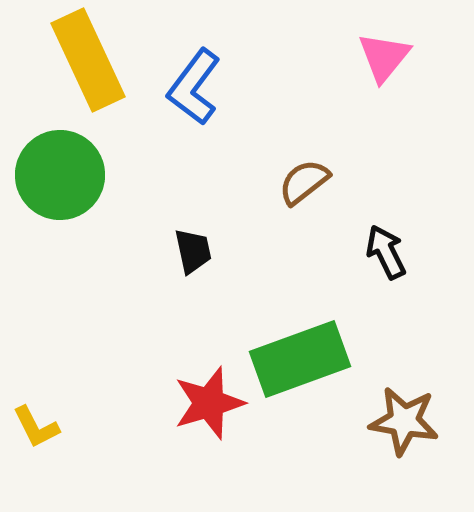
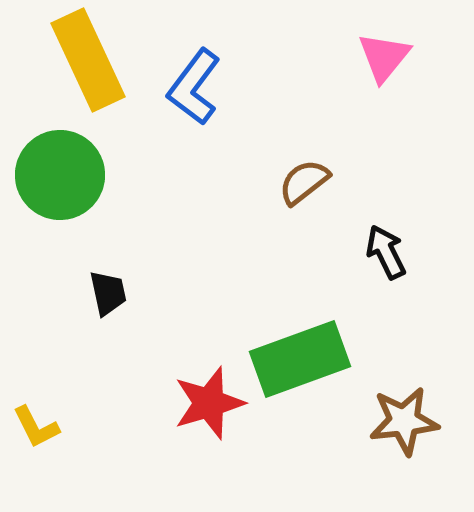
black trapezoid: moved 85 px left, 42 px down
brown star: rotated 16 degrees counterclockwise
